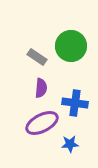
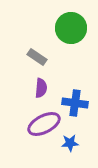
green circle: moved 18 px up
purple ellipse: moved 2 px right, 1 px down
blue star: moved 1 px up
